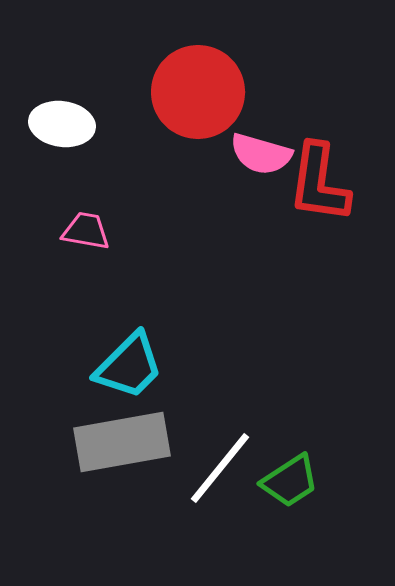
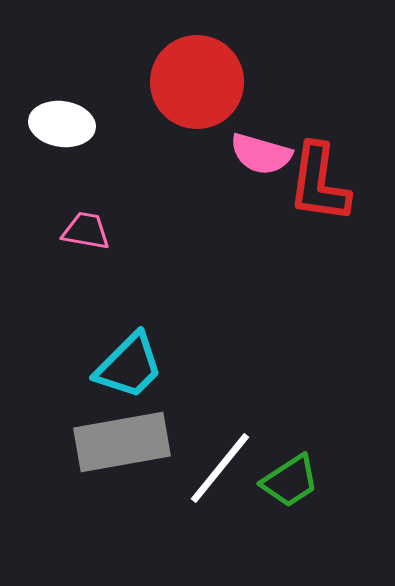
red circle: moved 1 px left, 10 px up
